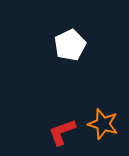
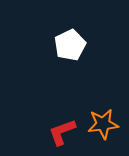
orange star: rotated 24 degrees counterclockwise
